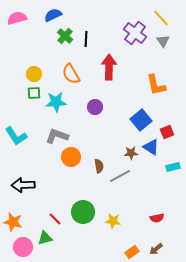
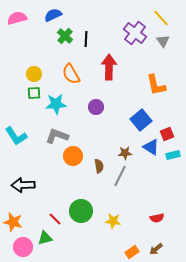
cyan star: moved 2 px down
purple circle: moved 1 px right
red square: moved 2 px down
brown star: moved 6 px left
orange circle: moved 2 px right, 1 px up
cyan rectangle: moved 12 px up
gray line: rotated 35 degrees counterclockwise
green circle: moved 2 px left, 1 px up
